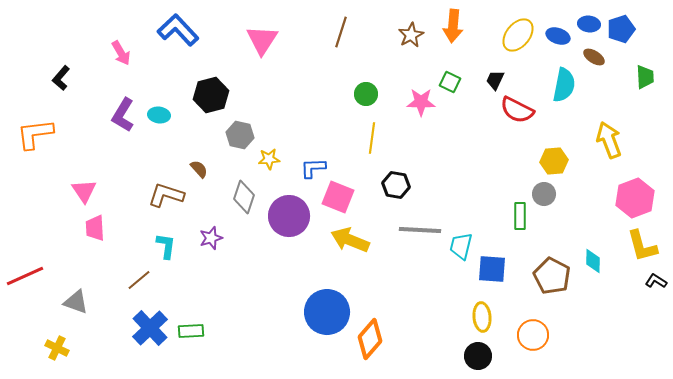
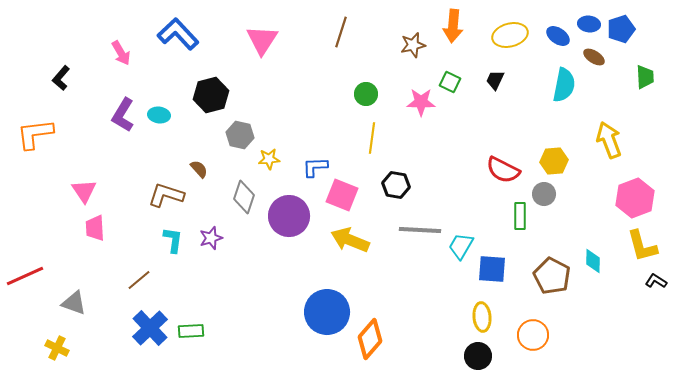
blue L-shape at (178, 30): moved 4 px down
brown star at (411, 35): moved 2 px right, 10 px down; rotated 15 degrees clockwise
yellow ellipse at (518, 35): moved 8 px left; rotated 36 degrees clockwise
blue ellipse at (558, 36): rotated 15 degrees clockwise
red semicircle at (517, 110): moved 14 px left, 60 px down
blue L-shape at (313, 168): moved 2 px right, 1 px up
pink square at (338, 197): moved 4 px right, 2 px up
cyan L-shape at (166, 246): moved 7 px right, 6 px up
cyan trapezoid at (461, 246): rotated 16 degrees clockwise
gray triangle at (76, 302): moved 2 px left, 1 px down
